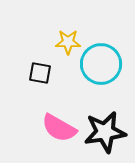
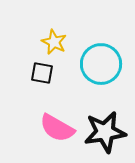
yellow star: moved 14 px left; rotated 25 degrees clockwise
black square: moved 2 px right
pink semicircle: moved 2 px left
